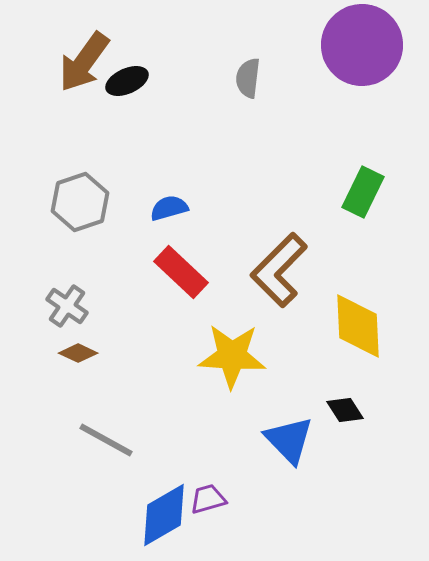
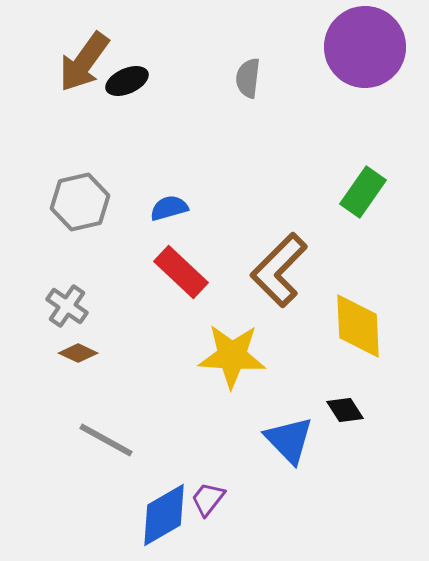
purple circle: moved 3 px right, 2 px down
green rectangle: rotated 9 degrees clockwise
gray hexagon: rotated 6 degrees clockwise
purple trapezoid: rotated 36 degrees counterclockwise
